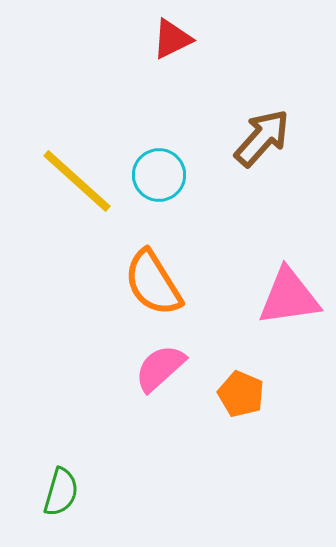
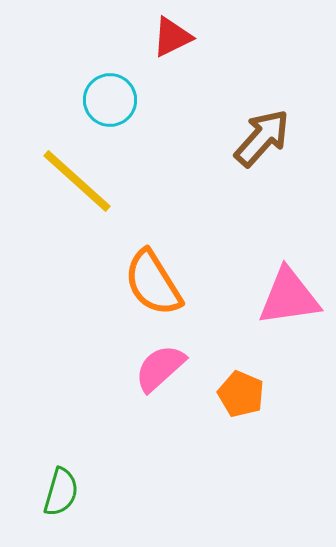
red triangle: moved 2 px up
cyan circle: moved 49 px left, 75 px up
